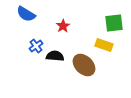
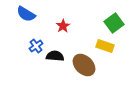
green square: rotated 30 degrees counterclockwise
yellow rectangle: moved 1 px right, 1 px down
